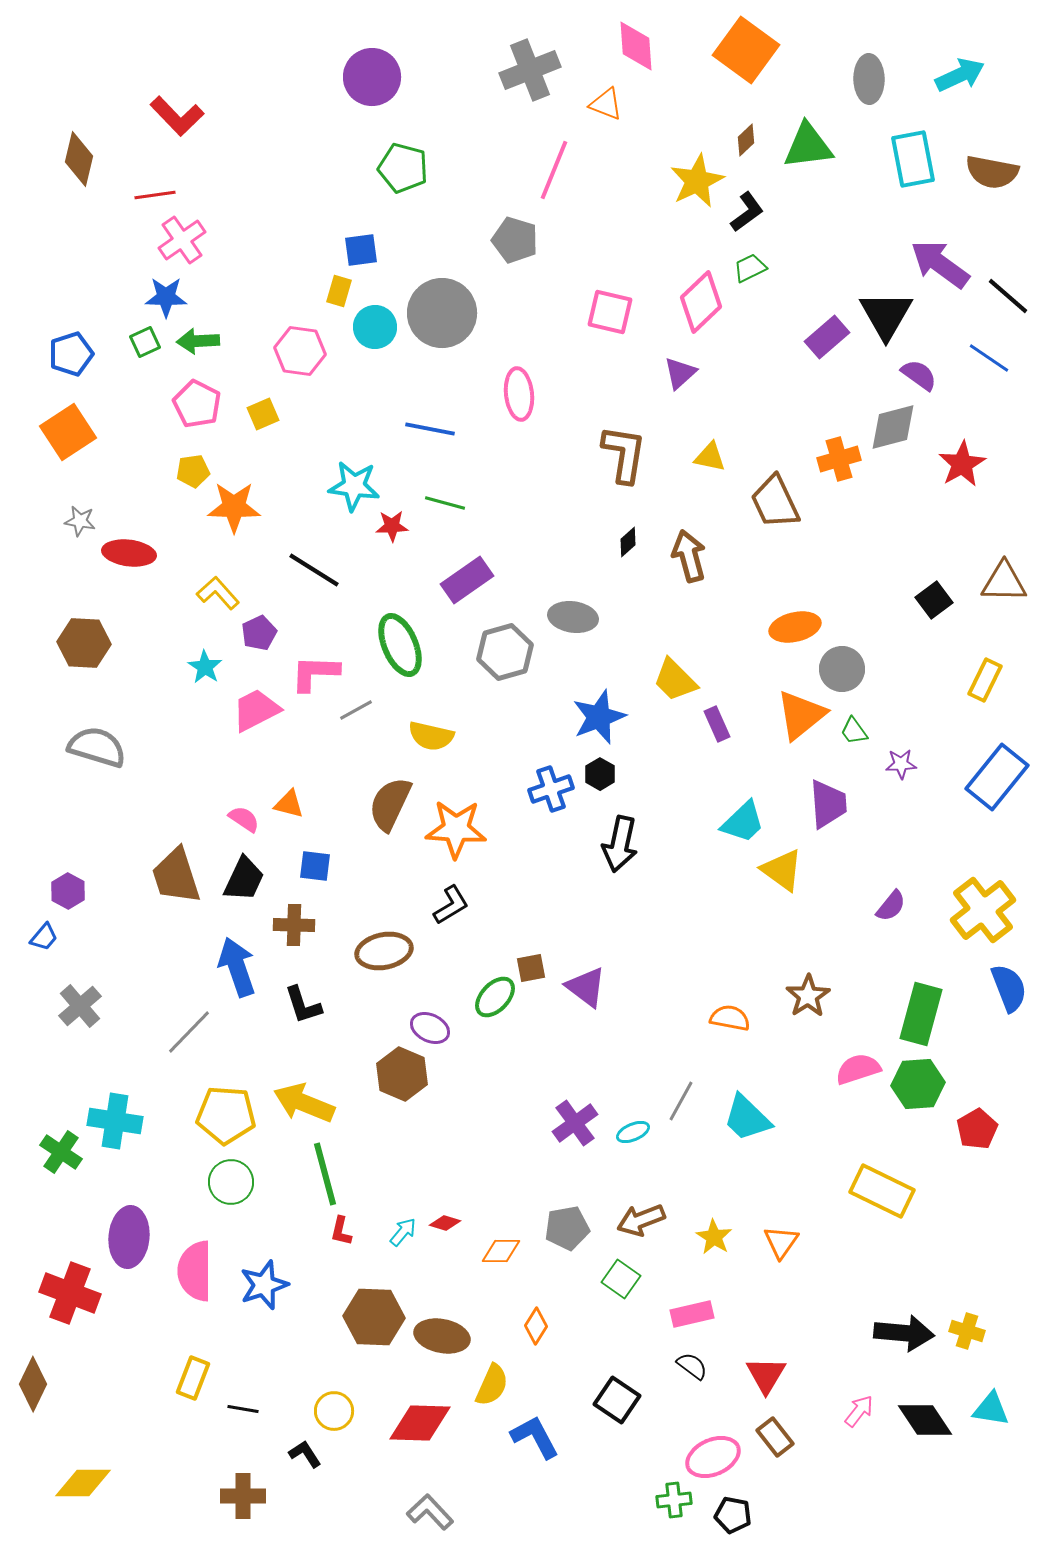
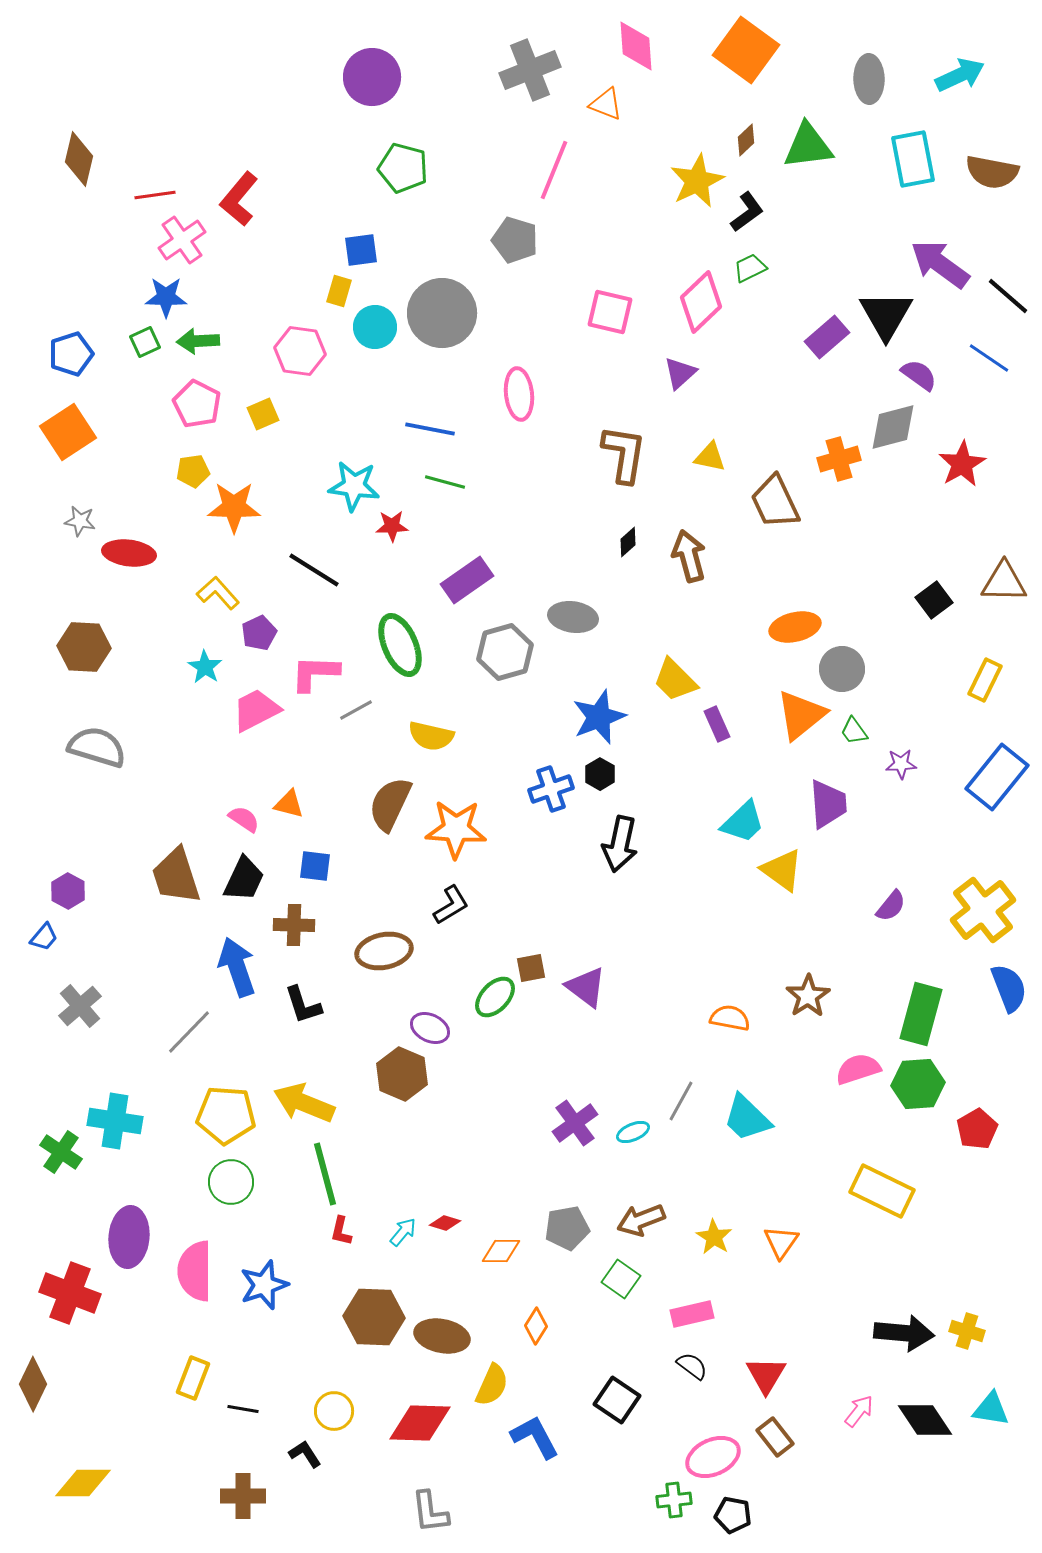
red L-shape at (177, 116): moved 62 px right, 83 px down; rotated 84 degrees clockwise
green line at (445, 503): moved 21 px up
brown hexagon at (84, 643): moved 4 px down
gray L-shape at (430, 1512): rotated 144 degrees counterclockwise
